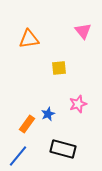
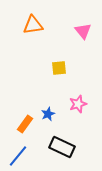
orange triangle: moved 4 px right, 14 px up
orange rectangle: moved 2 px left
black rectangle: moved 1 px left, 2 px up; rotated 10 degrees clockwise
